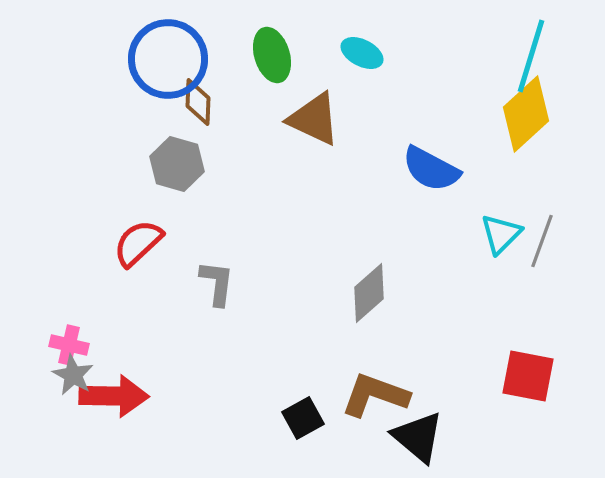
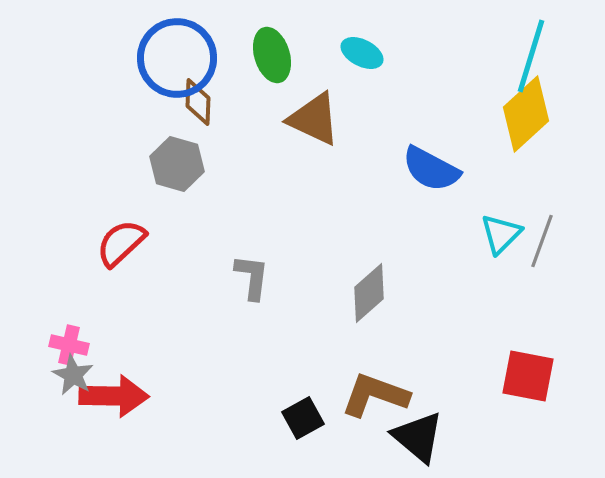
blue circle: moved 9 px right, 1 px up
red semicircle: moved 17 px left
gray L-shape: moved 35 px right, 6 px up
